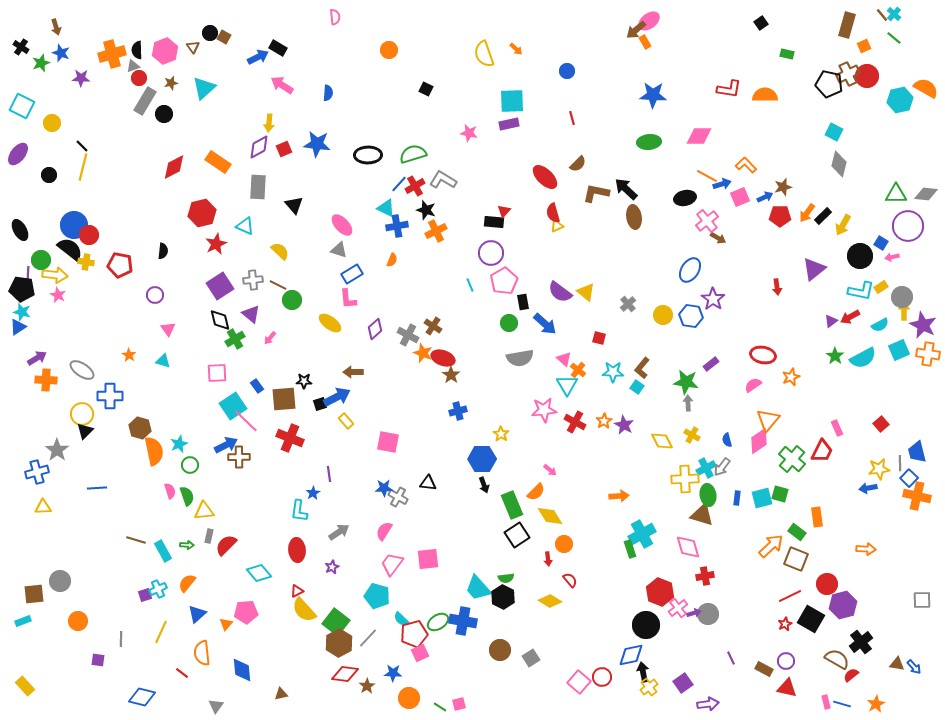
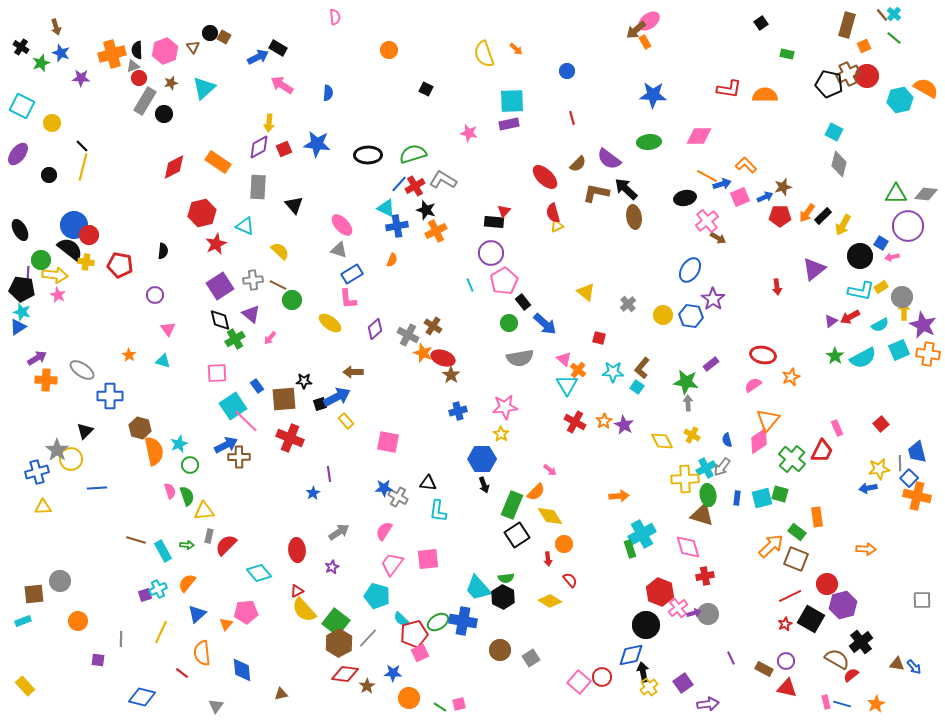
purple semicircle at (560, 292): moved 49 px right, 133 px up
black rectangle at (523, 302): rotated 28 degrees counterclockwise
pink star at (544, 410): moved 39 px left, 3 px up
yellow circle at (82, 414): moved 11 px left, 45 px down
green rectangle at (512, 505): rotated 44 degrees clockwise
cyan L-shape at (299, 511): moved 139 px right
